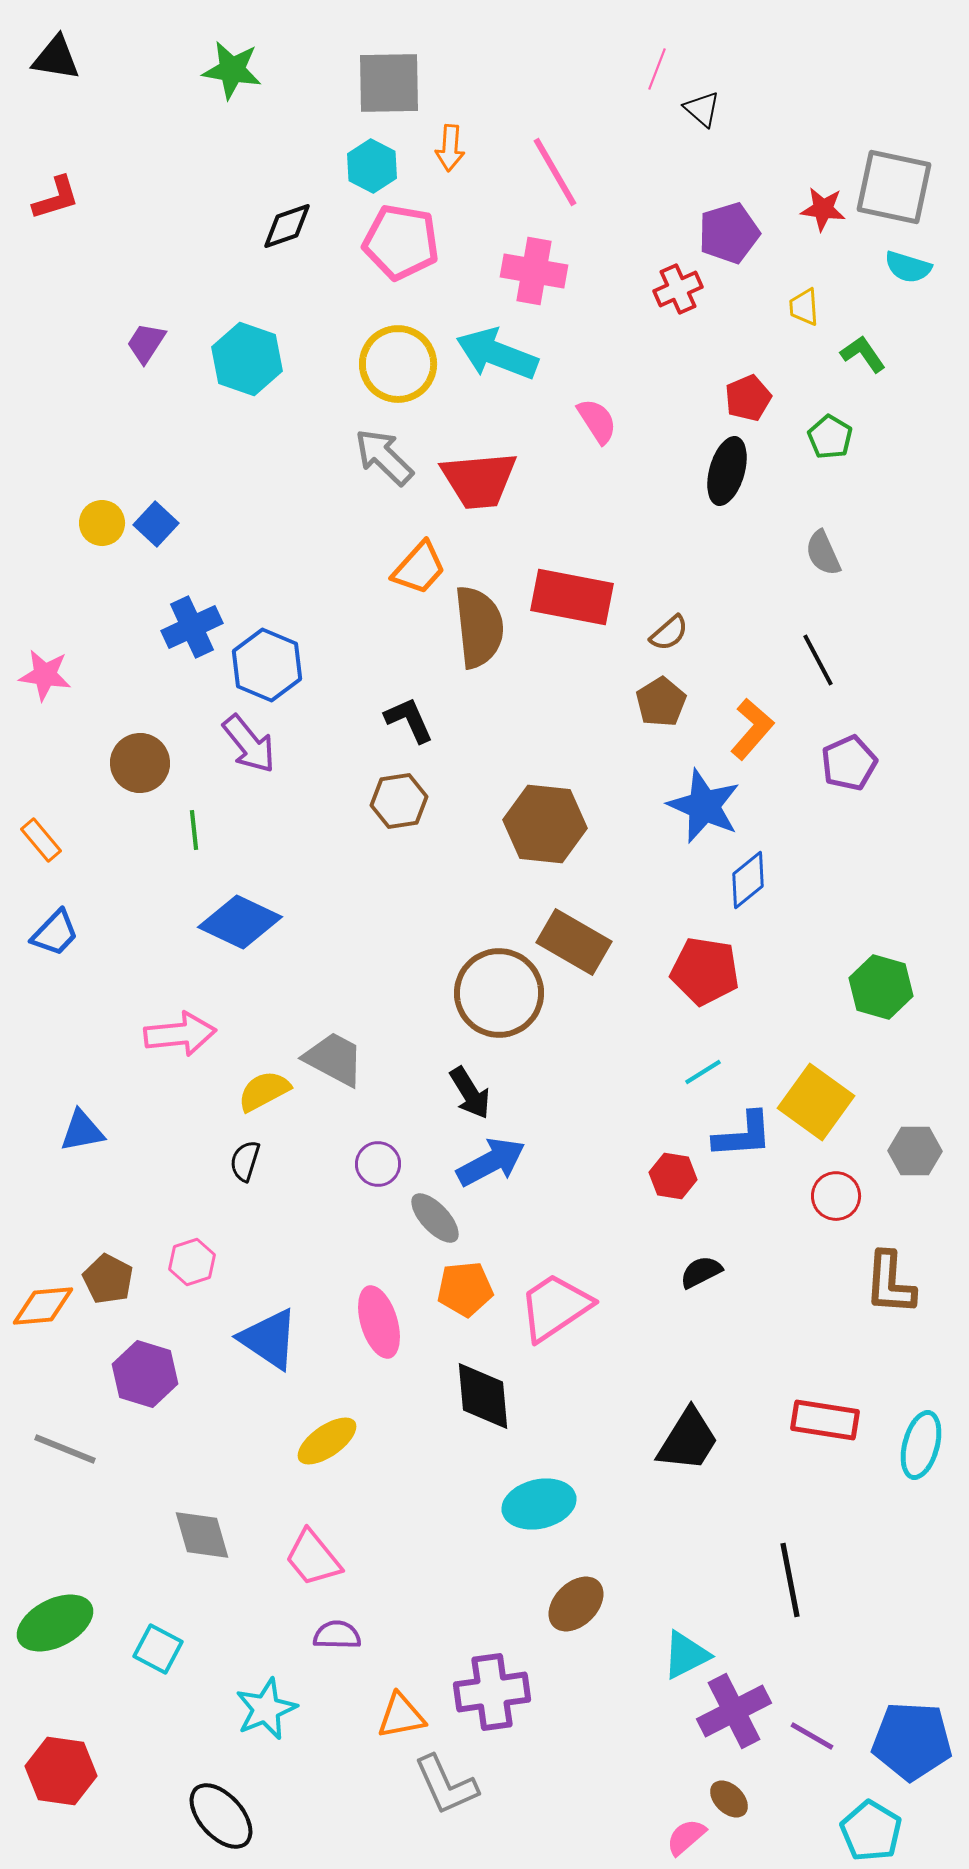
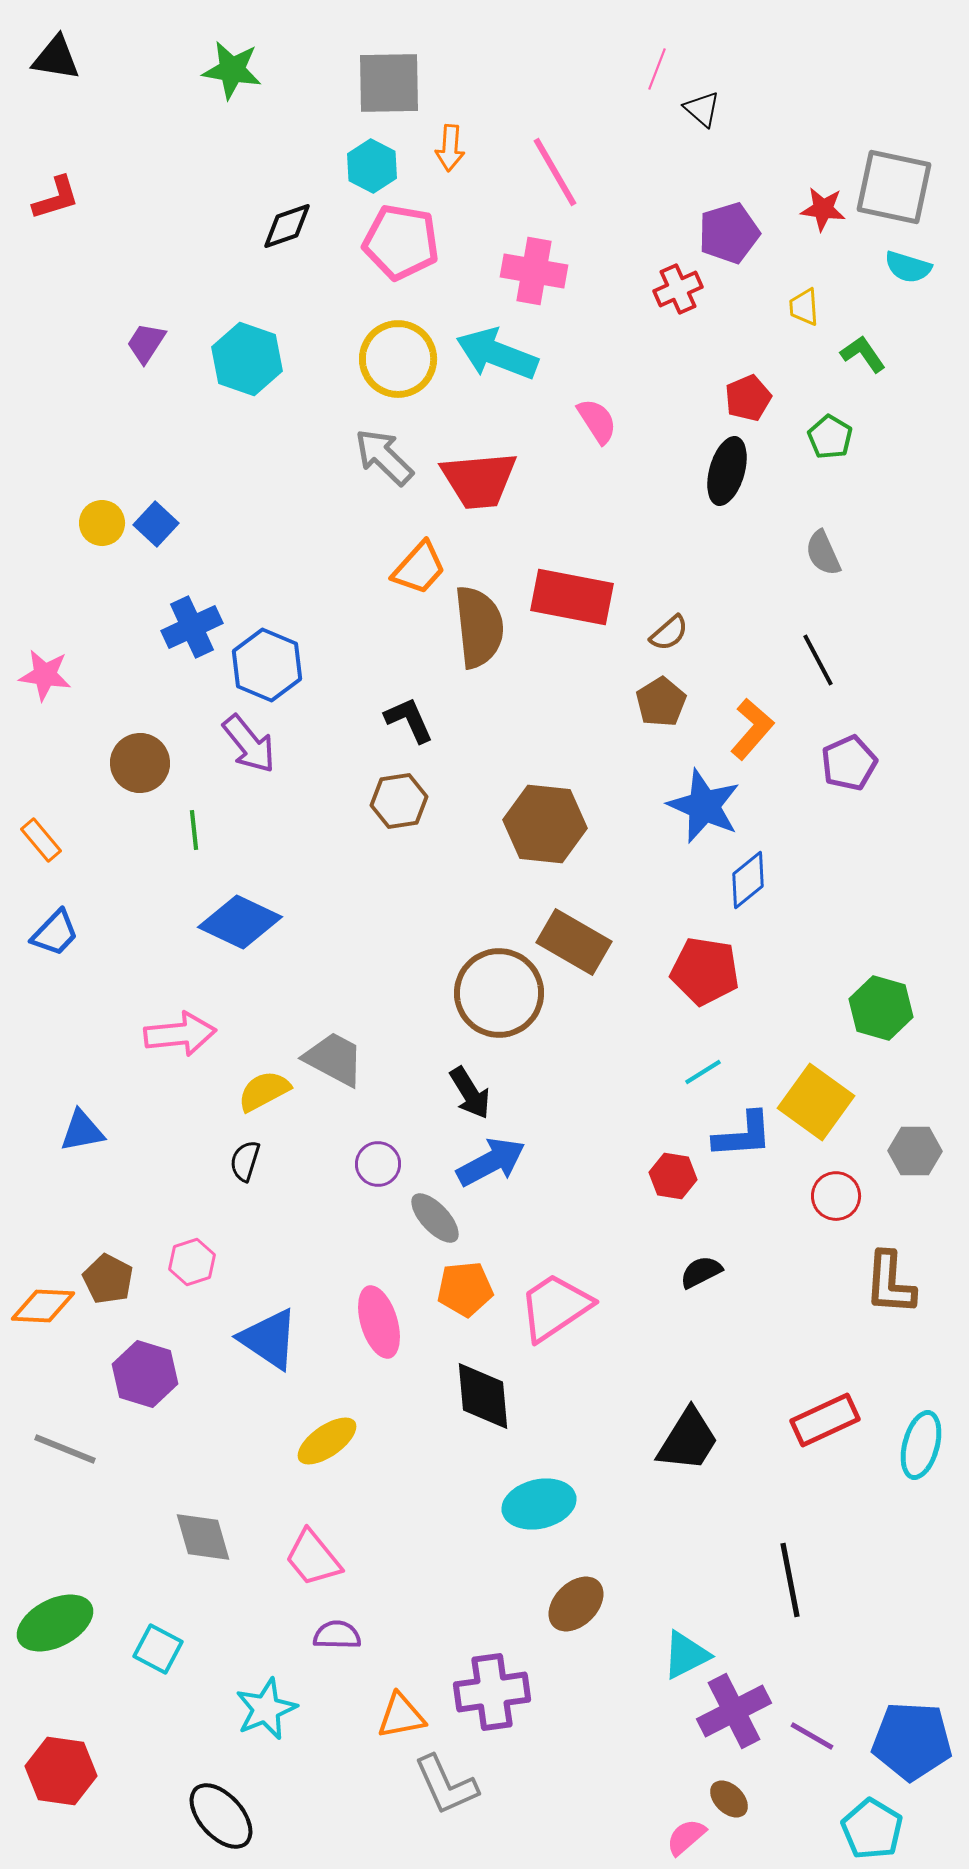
yellow circle at (398, 364): moved 5 px up
green hexagon at (881, 987): moved 21 px down
orange diamond at (43, 1306): rotated 8 degrees clockwise
red rectangle at (825, 1420): rotated 34 degrees counterclockwise
gray diamond at (202, 1535): moved 1 px right, 2 px down
cyan pentagon at (871, 1831): moved 1 px right, 2 px up
